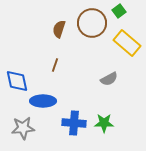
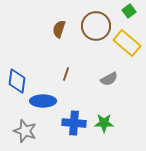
green square: moved 10 px right
brown circle: moved 4 px right, 3 px down
brown line: moved 11 px right, 9 px down
blue diamond: rotated 20 degrees clockwise
gray star: moved 2 px right, 3 px down; rotated 25 degrees clockwise
